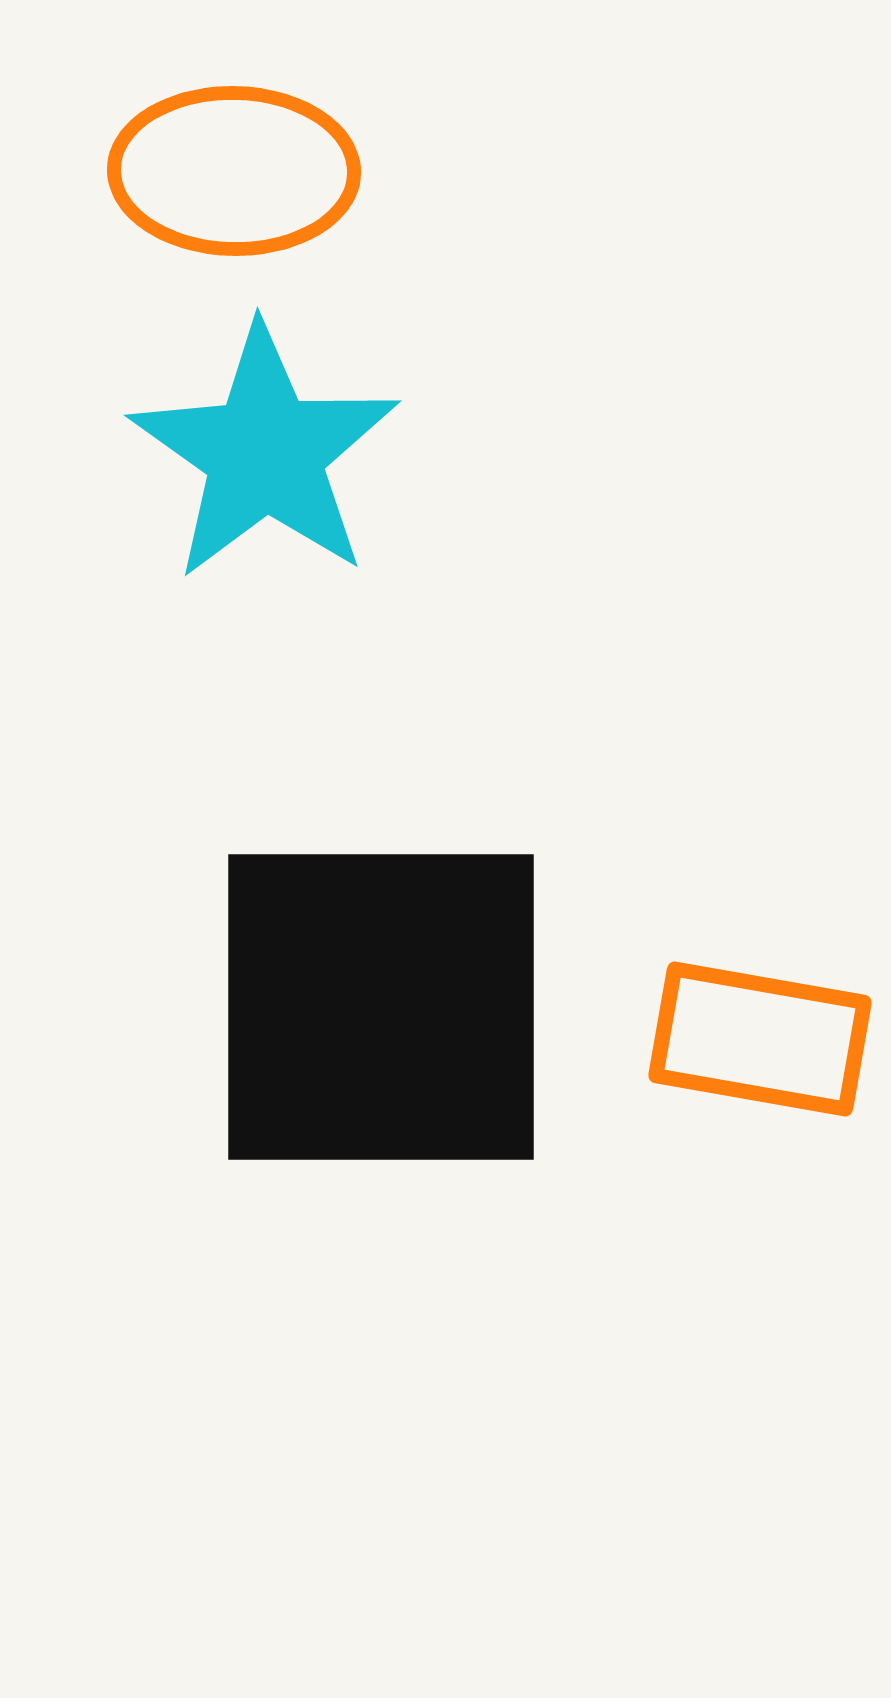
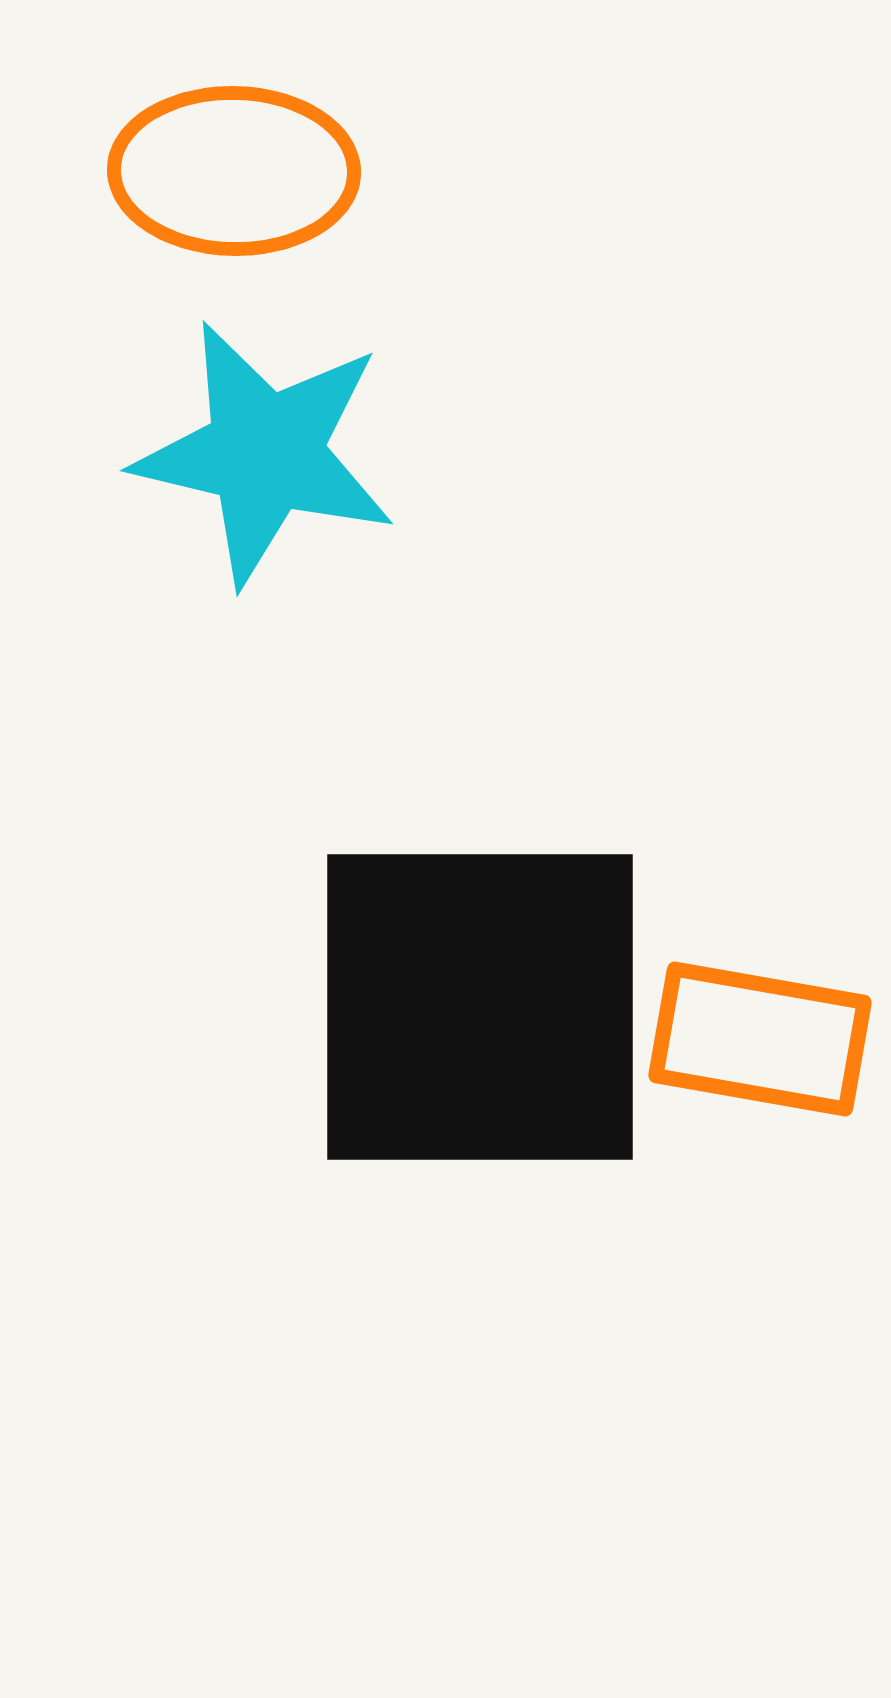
cyan star: rotated 22 degrees counterclockwise
black square: moved 99 px right
